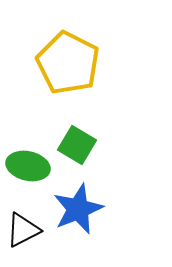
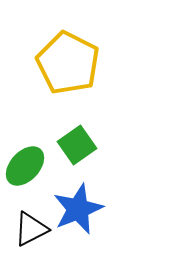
green square: rotated 24 degrees clockwise
green ellipse: moved 3 px left; rotated 60 degrees counterclockwise
black triangle: moved 8 px right, 1 px up
